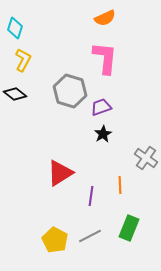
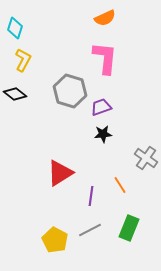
black star: rotated 24 degrees clockwise
orange line: rotated 30 degrees counterclockwise
gray line: moved 6 px up
